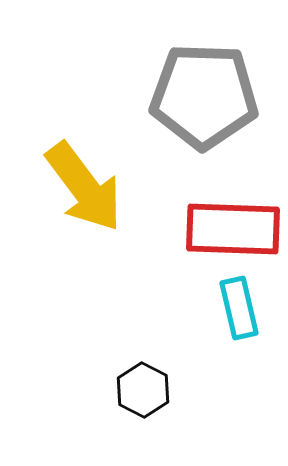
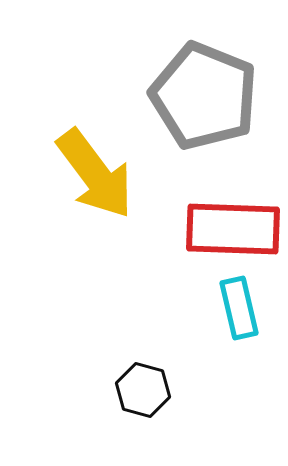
gray pentagon: rotated 20 degrees clockwise
yellow arrow: moved 11 px right, 13 px up
black hexagon: rotated 12 degrees counterclockwise
